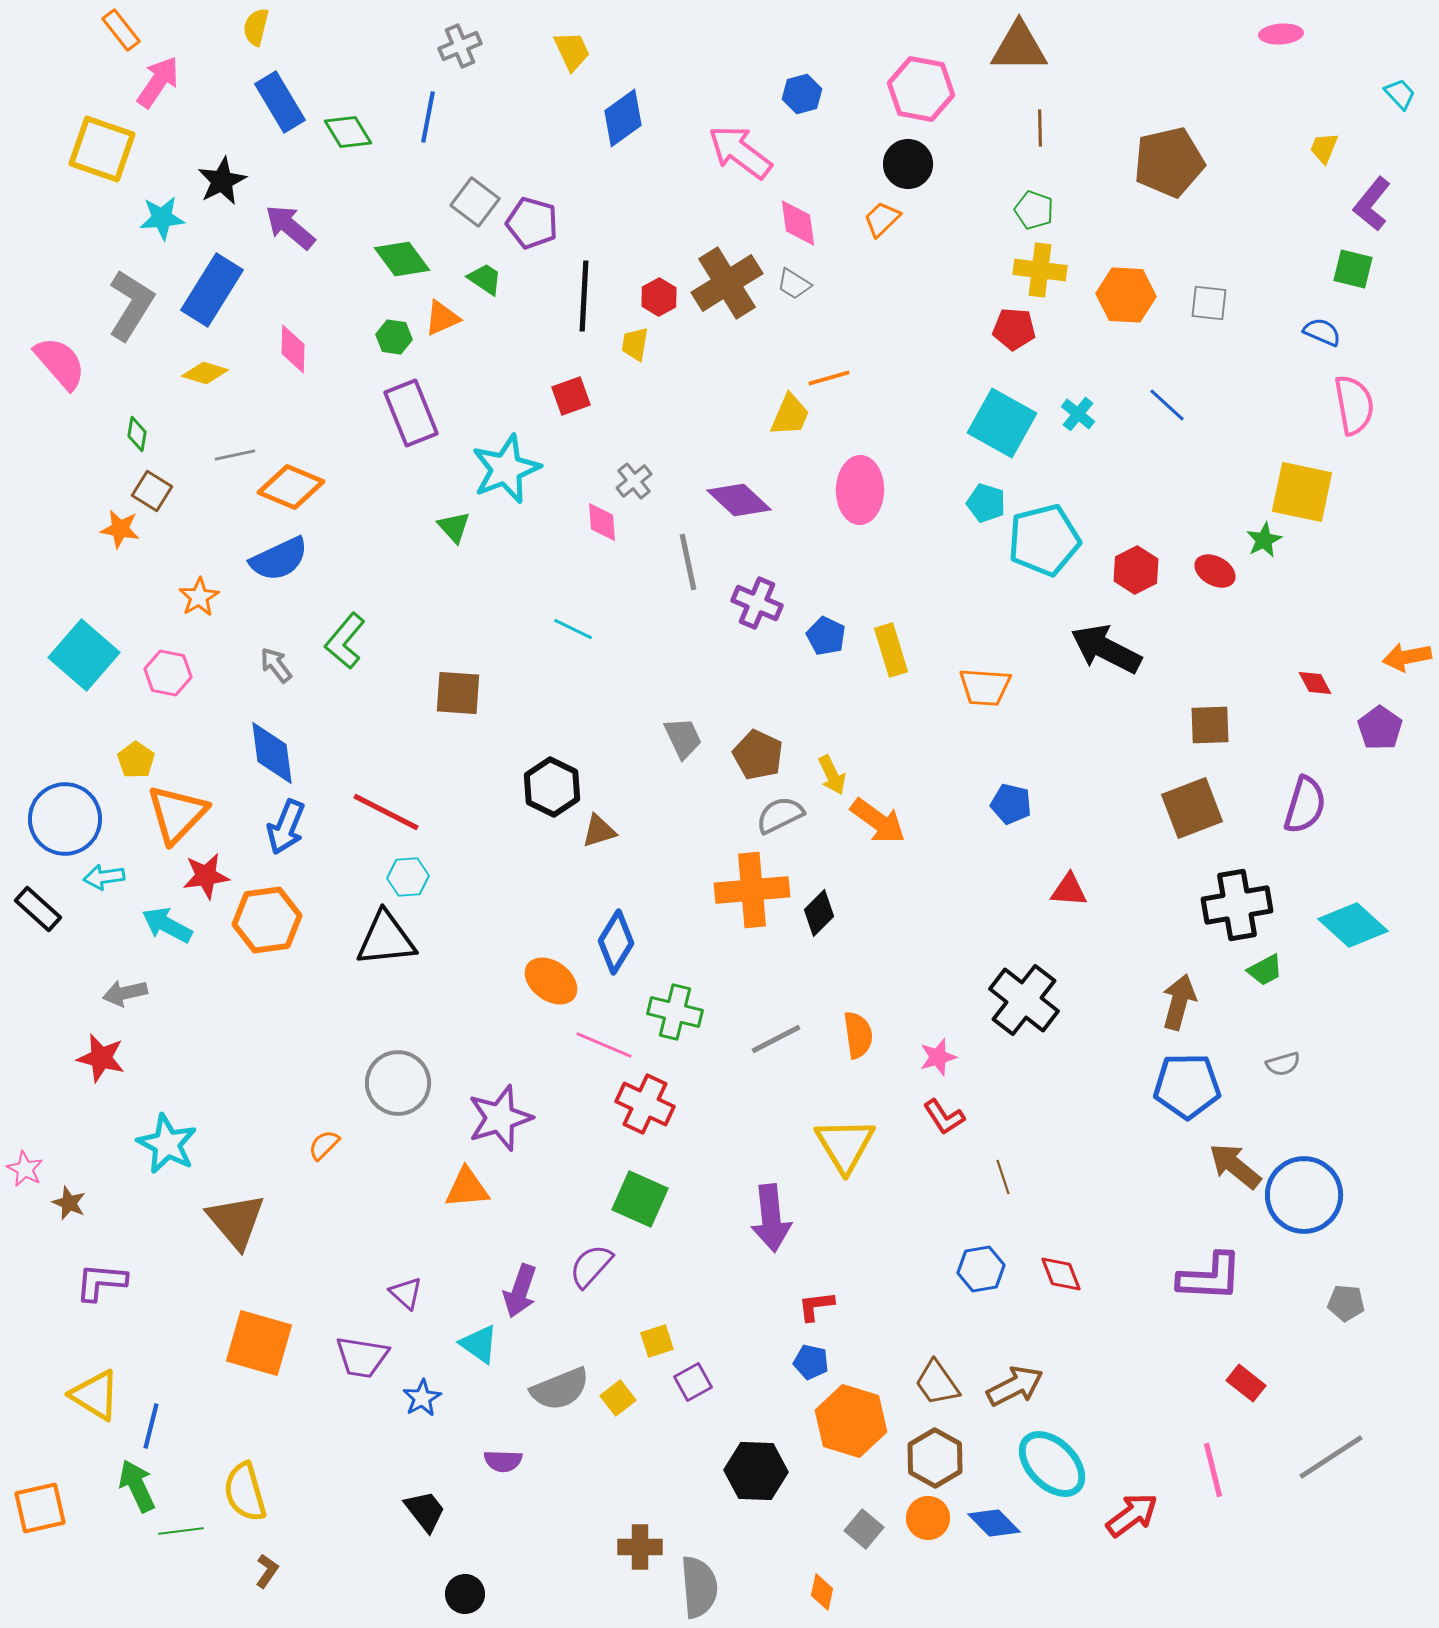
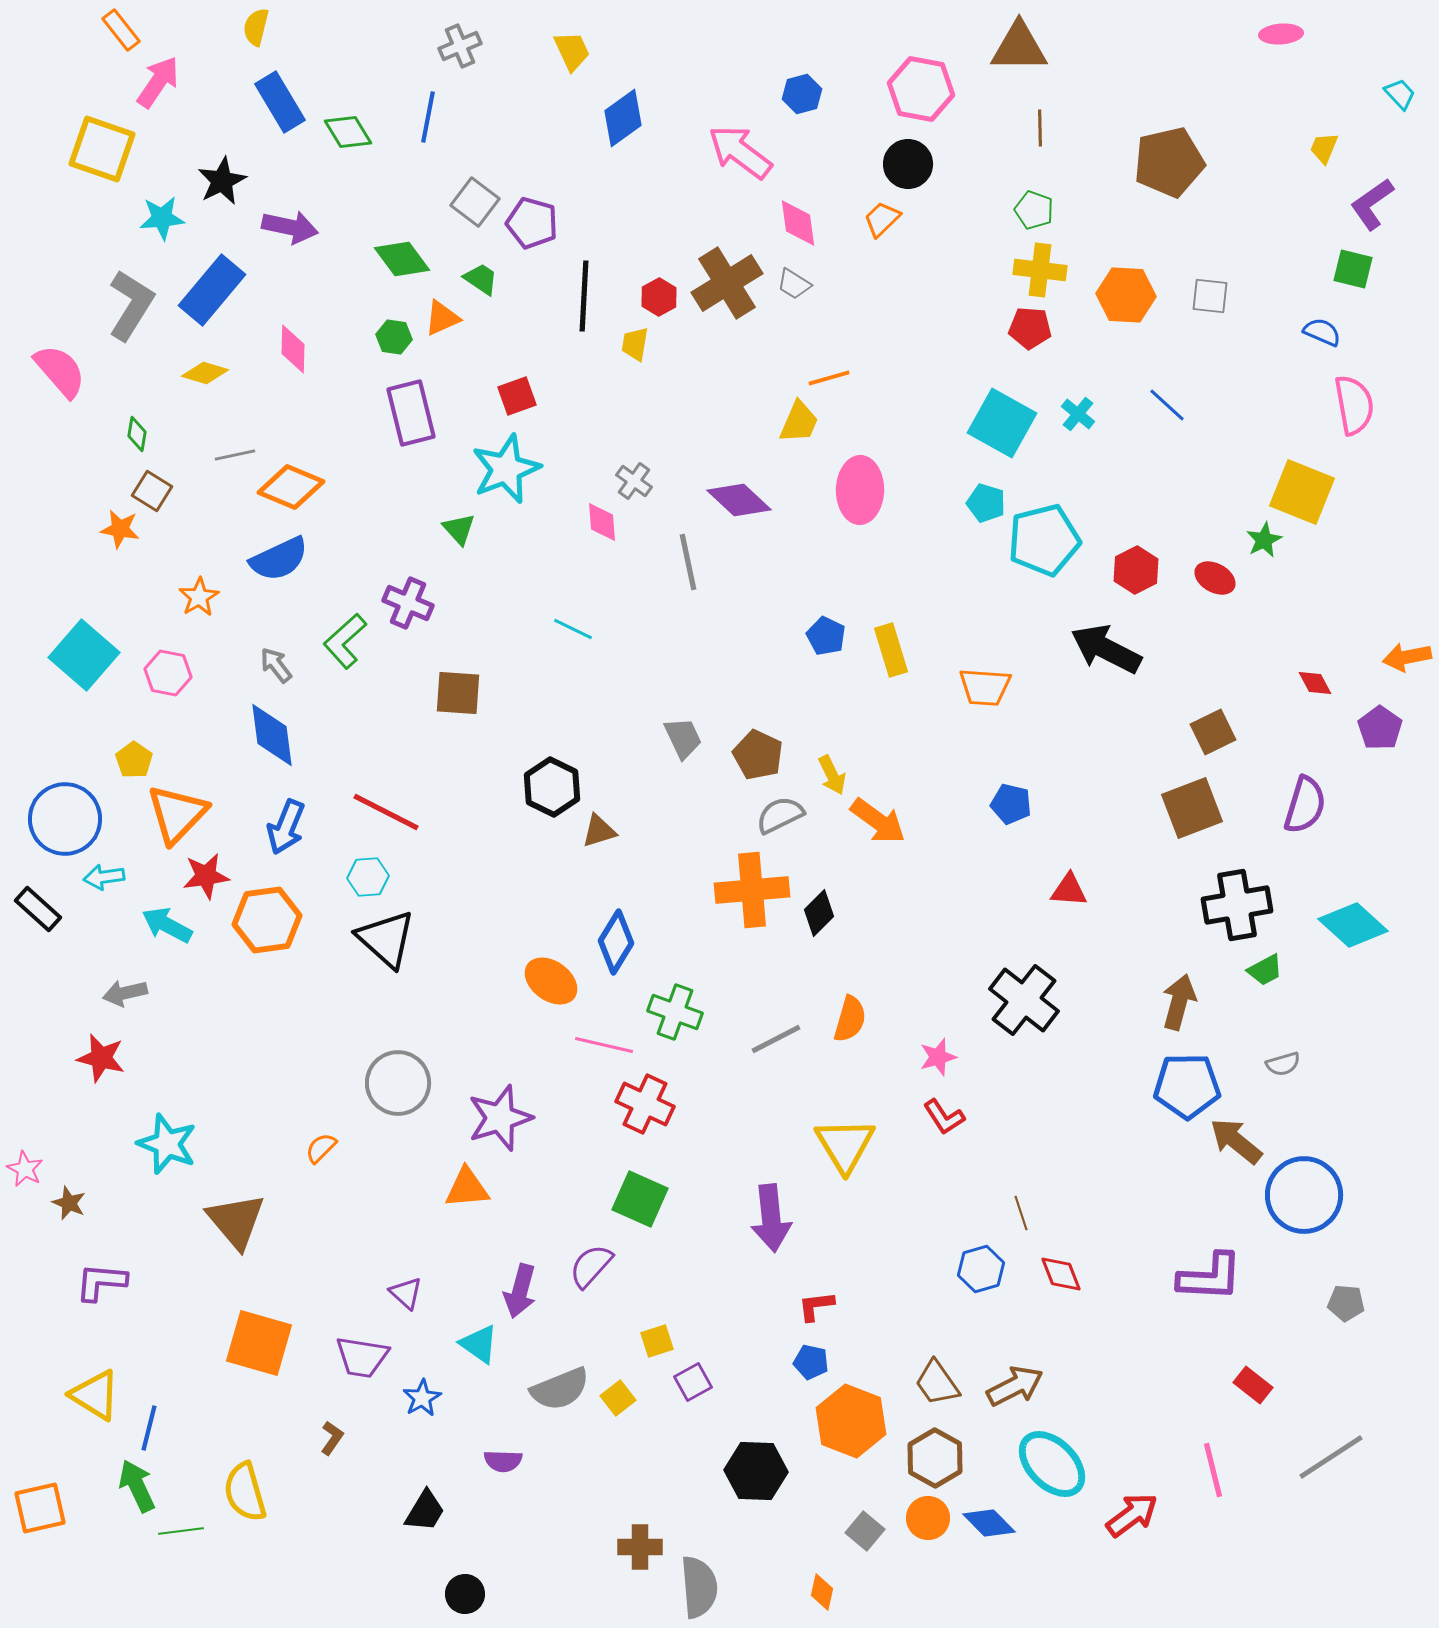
purple L-shape at (1372, 204): rotated 16 degrees clockwise
purple arrow at (290, 227): rotated 152 degrees clockwise
green trapezoid at (485, 279): moved 4 px left
blue rectangle at (212, 290): rotated 8 degrees clockwise
gray square at (1209, 303): moved 1 px right, 7 px up
red pentagon at (1014, 329): moved 16 px right, 1 px up
pink semicircle at (60, 363): moved 8 px down
red square at (571, 396): moved 54 px left
purple rectangle at (411, 413): rotated 8 degrees clockwise
yellow trapezoid at (790, 415): moved 9 px right, 7 px down
gray cross at (634, 481): rotated 15 degrees counterclockwise
yellow square at (1302, 492): rotated 10 degrees clockwise
green triangle at (454, 527): moved 5 px right, 2 px down
red ellipse at (1215, 571): moved 7 px down
purple cross at (757, 603): moved 349 px left
green L-shape at (345, 641): rotated 8 degrees clockwise
brown square at (1210, 725): moved 3 px right, 7 px down; rotated 24 degrees counterclockwise
blue diamond at (272, 753): moved 18 px up
yellow pentagon at (136, 760): moved 2 px left
cyan hexagon at (408, 877): moved 40 px left
black triangle at (386, 939): rotated 48 degrees clockwise
green cross at (675, 1012): rotated 6 degrees clockwise
orange semicircle at (858, 1035): moved 8 px left, 16 px up; rotated 24 degrees clockwise
pink line at (604, 1045): rotated 10 degrees counterclockwise
cyan star at (167, 1144): rotated 6 degrees counterclockwise
orange semicircle at (324, 1145): moved 3 px left, 3 px down
brown arrow at (1235, 1166): moved 1 px right, 25 px up
brown line at (1003, 1177): moved 18 px right, 36 px down
blue hexagon at (981, 1269): rotated 6 degrees counterclockwise
purple arrow at (520, 1291): rotated 4 degrees counterclockwise
red rectangle at (1246, 1383): moved 7 px right, 2 px down
orange hexagon at (851, 1421): rotated 4 degrees clockwise
blue line at (151, 1426): moved 2 px left, 2 px down
black trapezoid at (425, 1511): rotated 69 degrees clockwise
blue diamond at (994, 1523): moved 5 px left
gray square at (864, 1529): moved 1 px right, 2 px down
brown L-shape at (267, 1571): moved 65 px right, 133 px up
